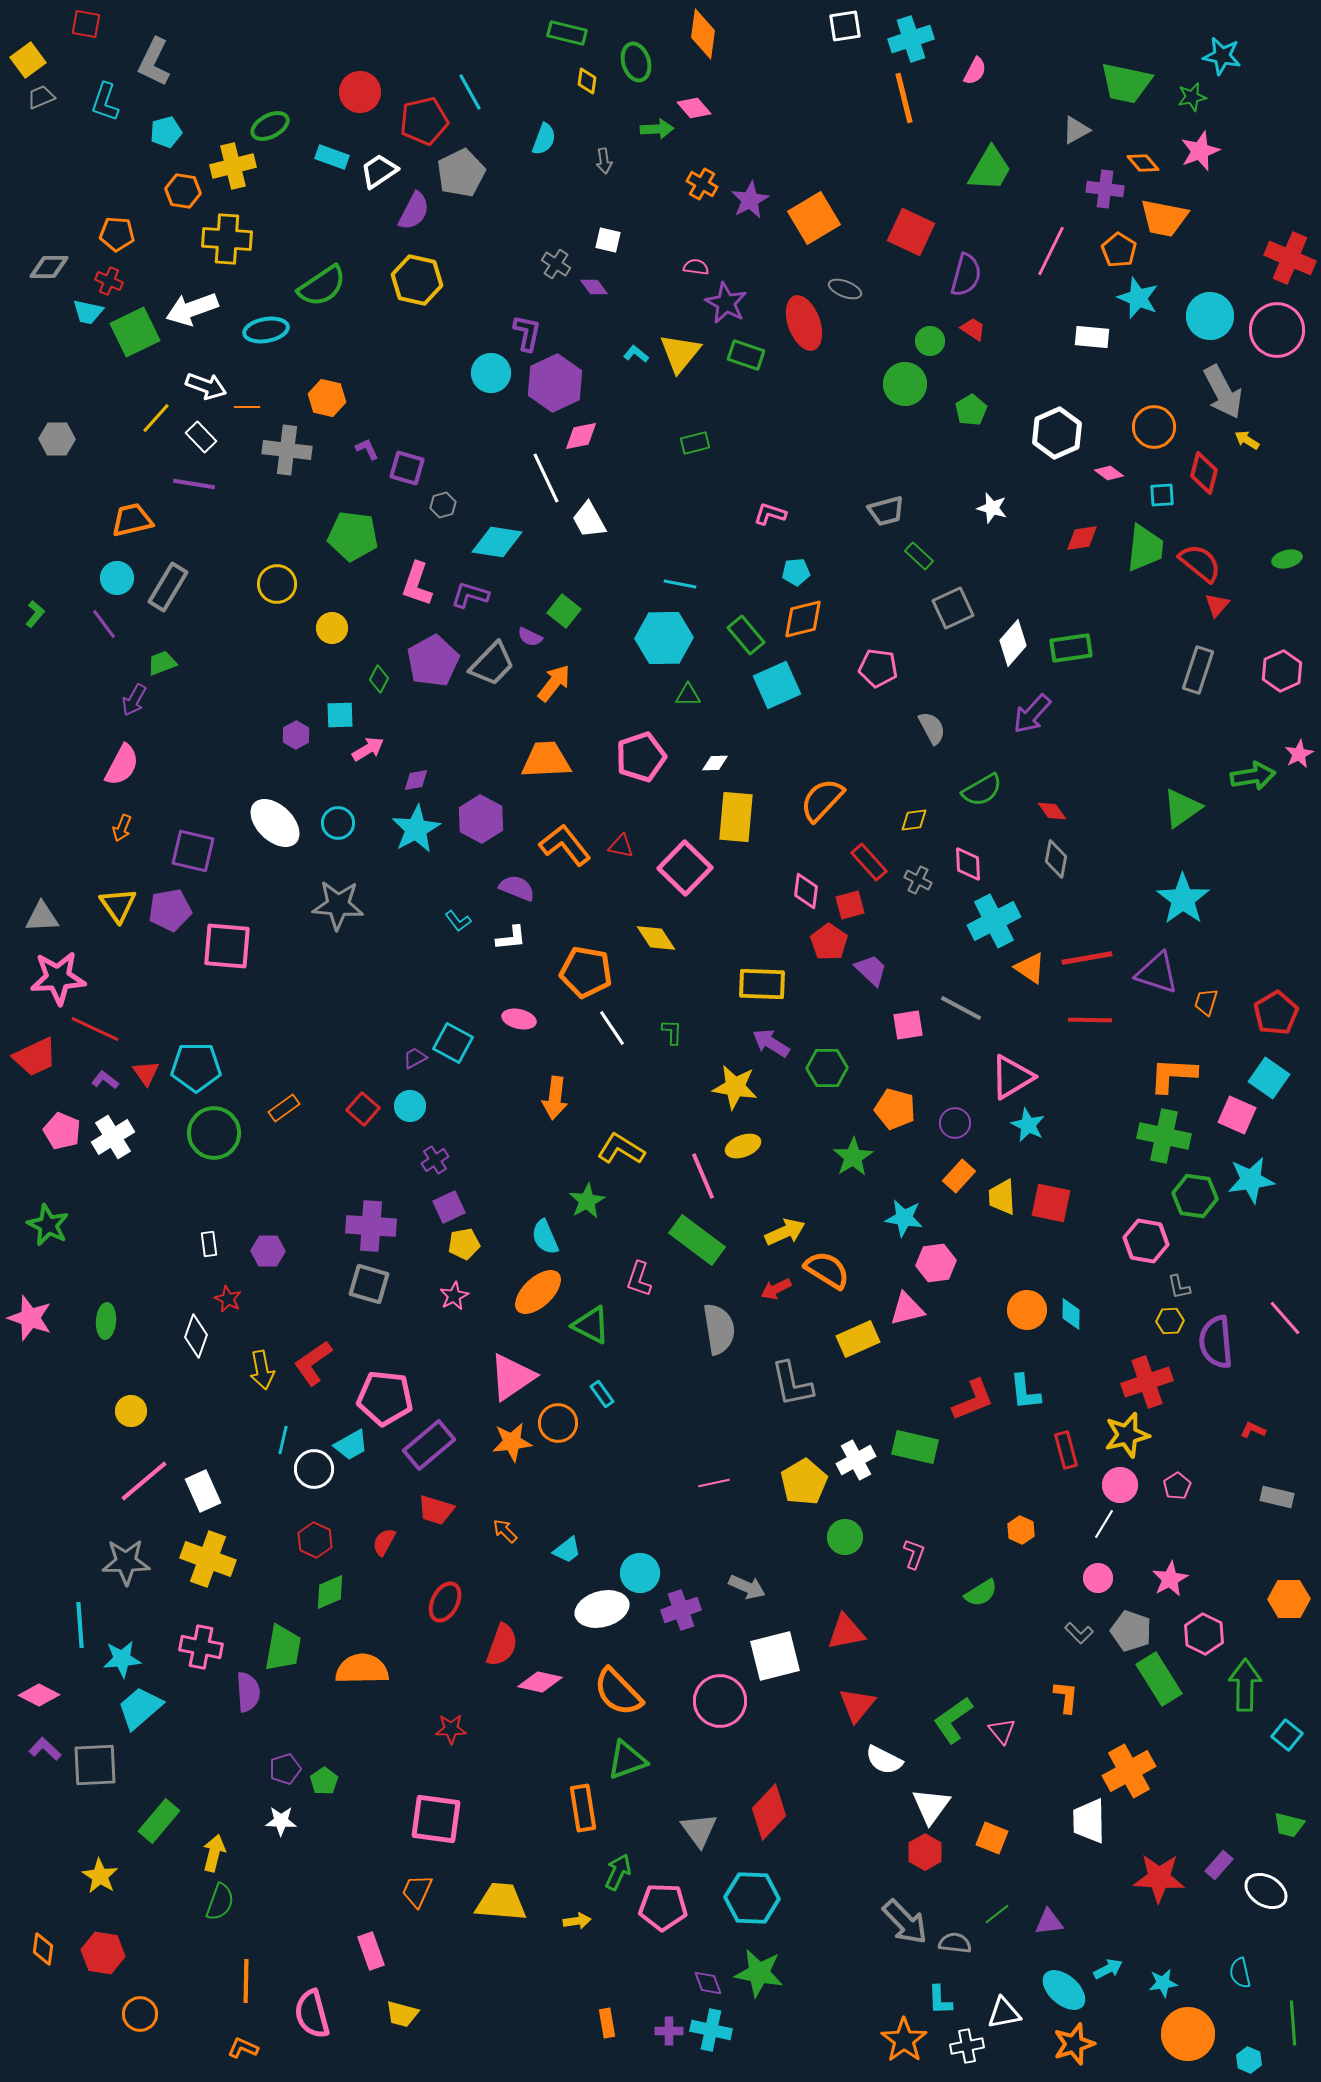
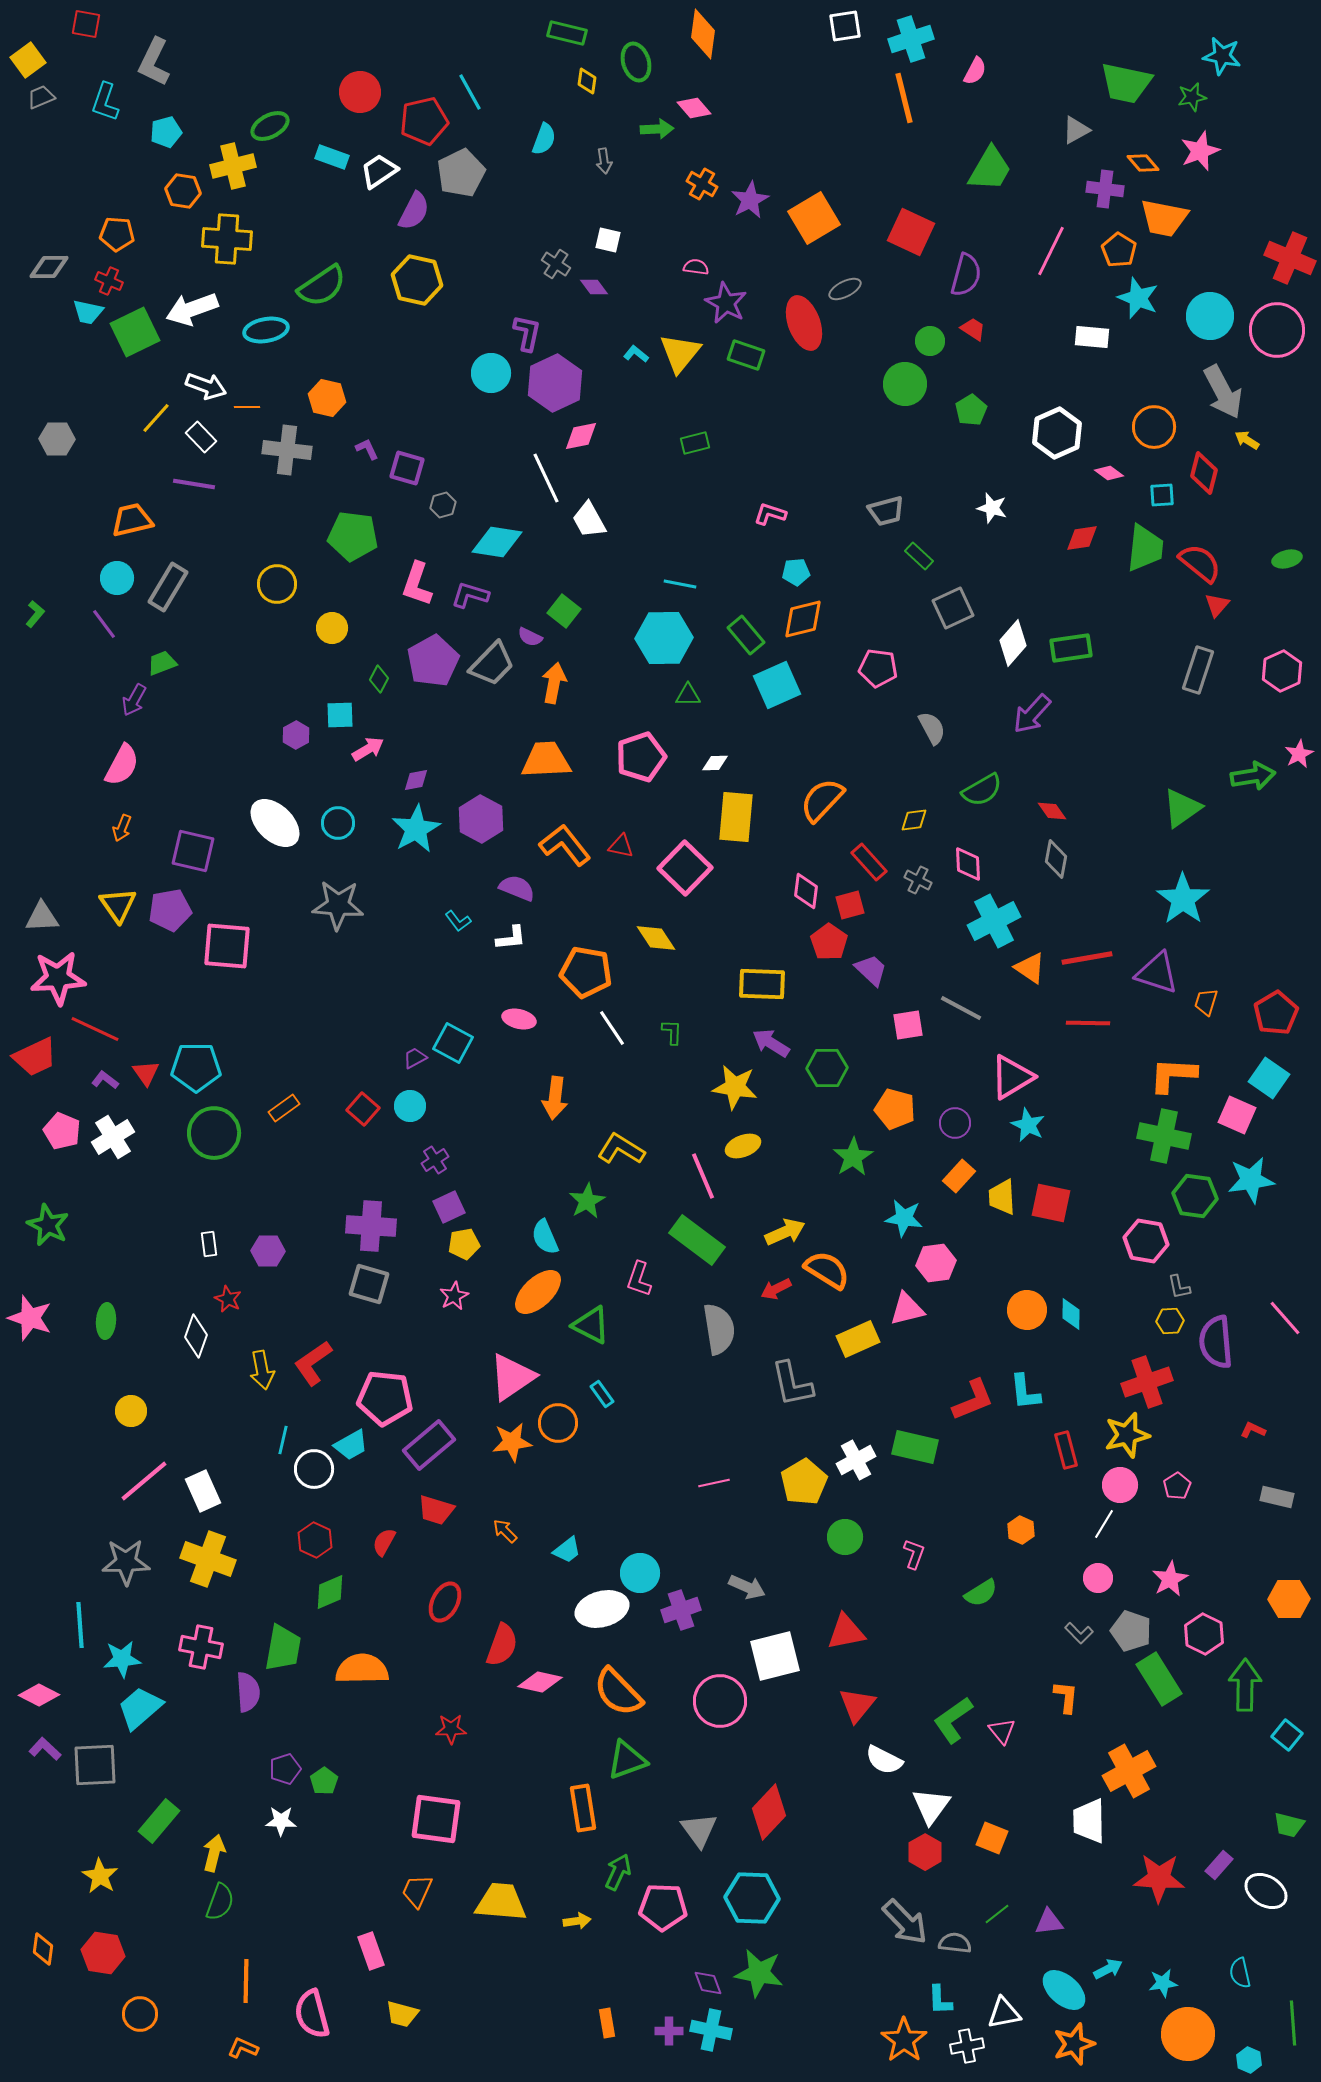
gray ellipse at (845, 289): rotated 48 degrees counterclockwise
orange arrow at (554, 683): rotated 27 degrees counterclockwise
red line at (1090, 1020): moved 2 px left, 3 px down
